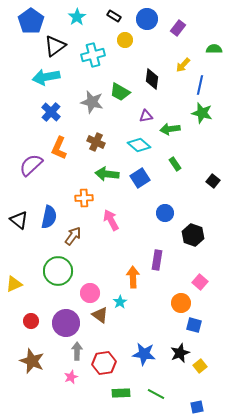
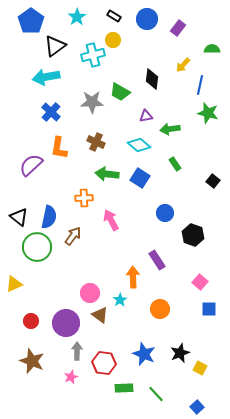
yellow circle at (125, 40): moved 12 px left
green semicircle at (214, 49): moved 2 px left
gray star at (92, 102): rotated 15 degrees counterclockwise
green star at (202, 113): moved 6 px right
orange L-shape at (59, 148): rotated 15 degrees counterclockwise
blue square at (140, 178): rotated 24 degrees counterclockwise
black triangle at (19, 220): moved 3 px up
purple rectangle at (157, 260): rotated 42 degrees counterclockwise
green circle at (58, 271): moved 21 px left, 24 px up
cyan star at (120, 302): moved 2 px up
orange circle at (181, 303): moved 21 px left, 6 px down
blue square at (194, 325): moved 15 px right, 16 px up; rotated 14 degrees counterclockwise
blue star at (144, 354): rotated 15 degrees clockwise
red hexagon at (104, 363): rotated 15 degrees clockwise
yellow square at (200, 366): moved 2 px down; rotated 24 degrees counterclockwise
green rectangle at (121, 393): moved 3 px right, 5 px up
green line at (156, 394): rotated 18 degrees clockwise
blue square at (197, 407): rotated 32 degrees counterclockwise
